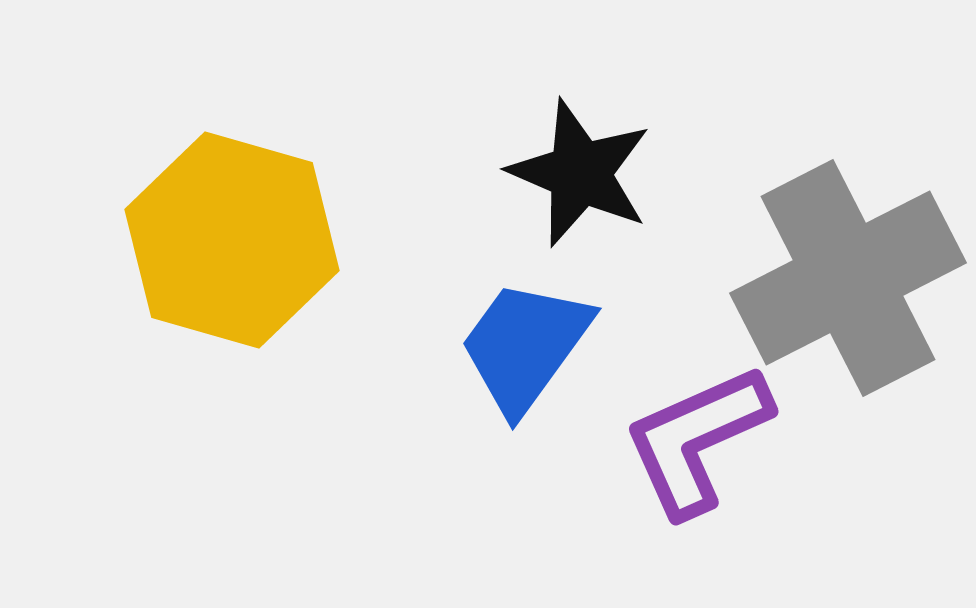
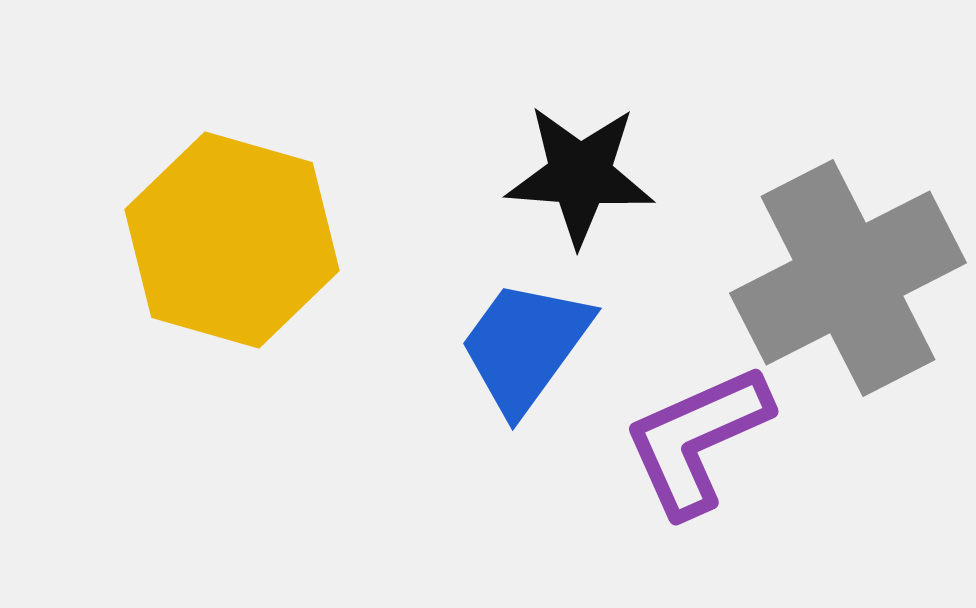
black star: moved 2 px down; rotated 19 degrees counterclockwise
